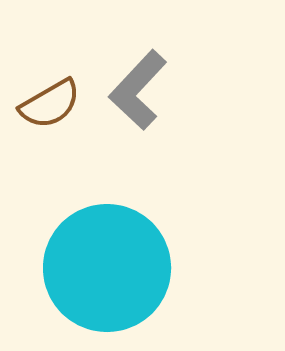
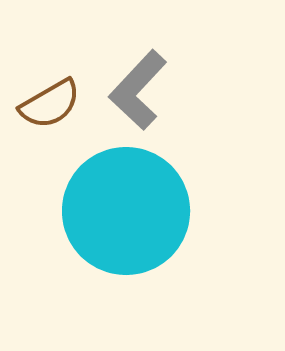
cyan circle: moved 19 px right, 57 px up
